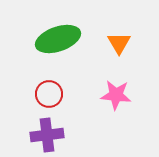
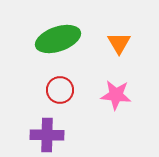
red circle: moved 11 px right, 4 px up
purple cross: rotated 8 degrees clockwise
